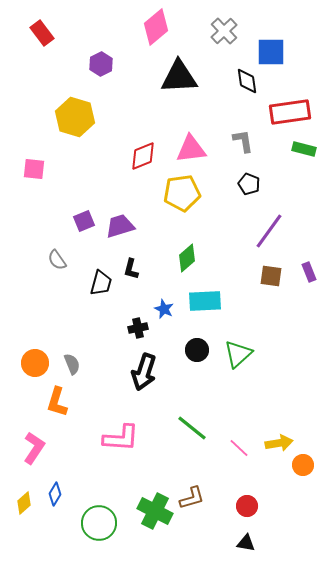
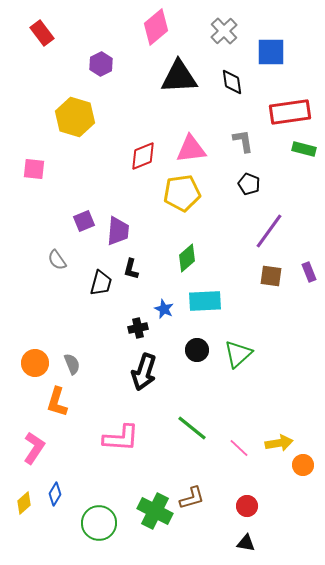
black diamond at (247, 81): moved 15 px left, 1 px down
purple trapezoid at (120, 226): moved 2 px left, 5 px down; rotated 112 degrees clockwise
